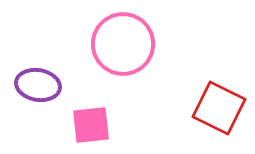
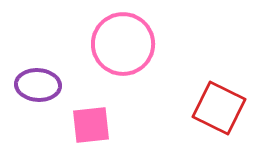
purple ellipse: rotated 6 degrees counterclockwise
